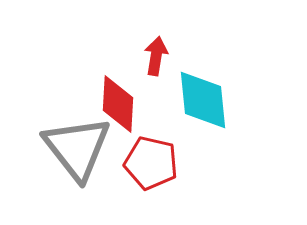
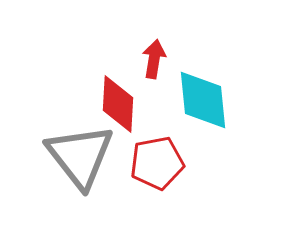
red arrow: moved 2 px left, 3 px down
gray triangle: moved 3 px right, 8 px down
red pentagon: moved 6 px right; rotated 24 degrees counterclockwise
